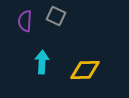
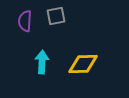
gray square: rotated 36 degrees counterclockwise
yellow diamond: moved 2 px left, 6 px up
